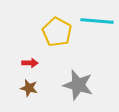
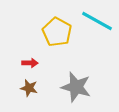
cyan line: rotated 24 degrees clockwise
gray star: moved 2 px left, 2 px down
